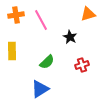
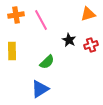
black star: moved 1 px left, 3 px down
red cross: moved 9 px right, 20 px up
